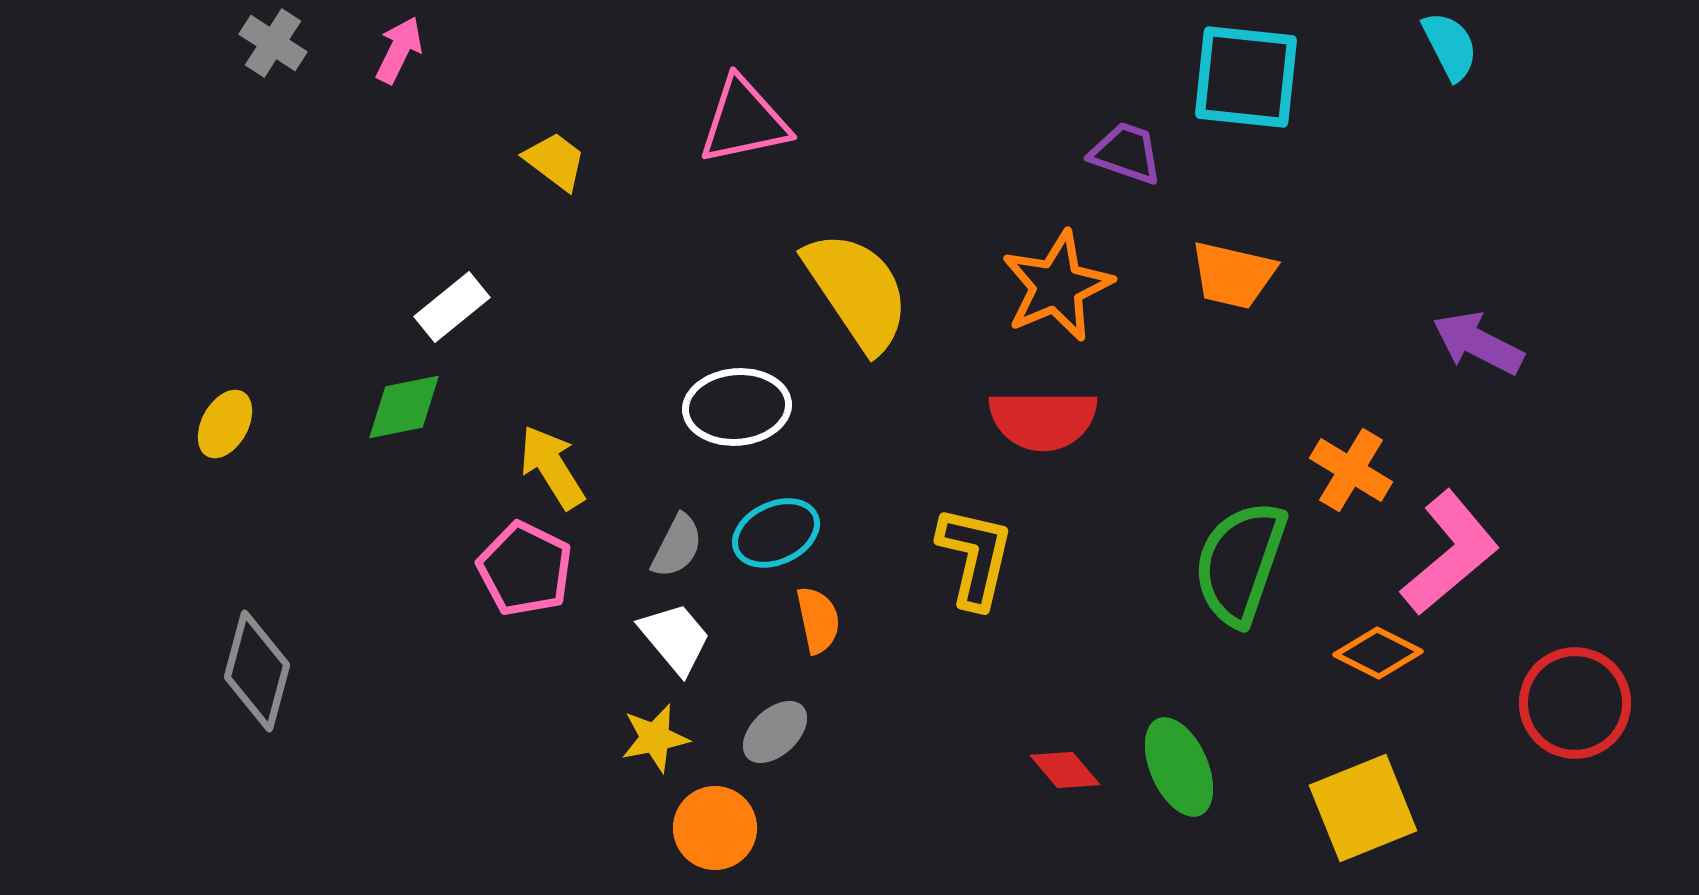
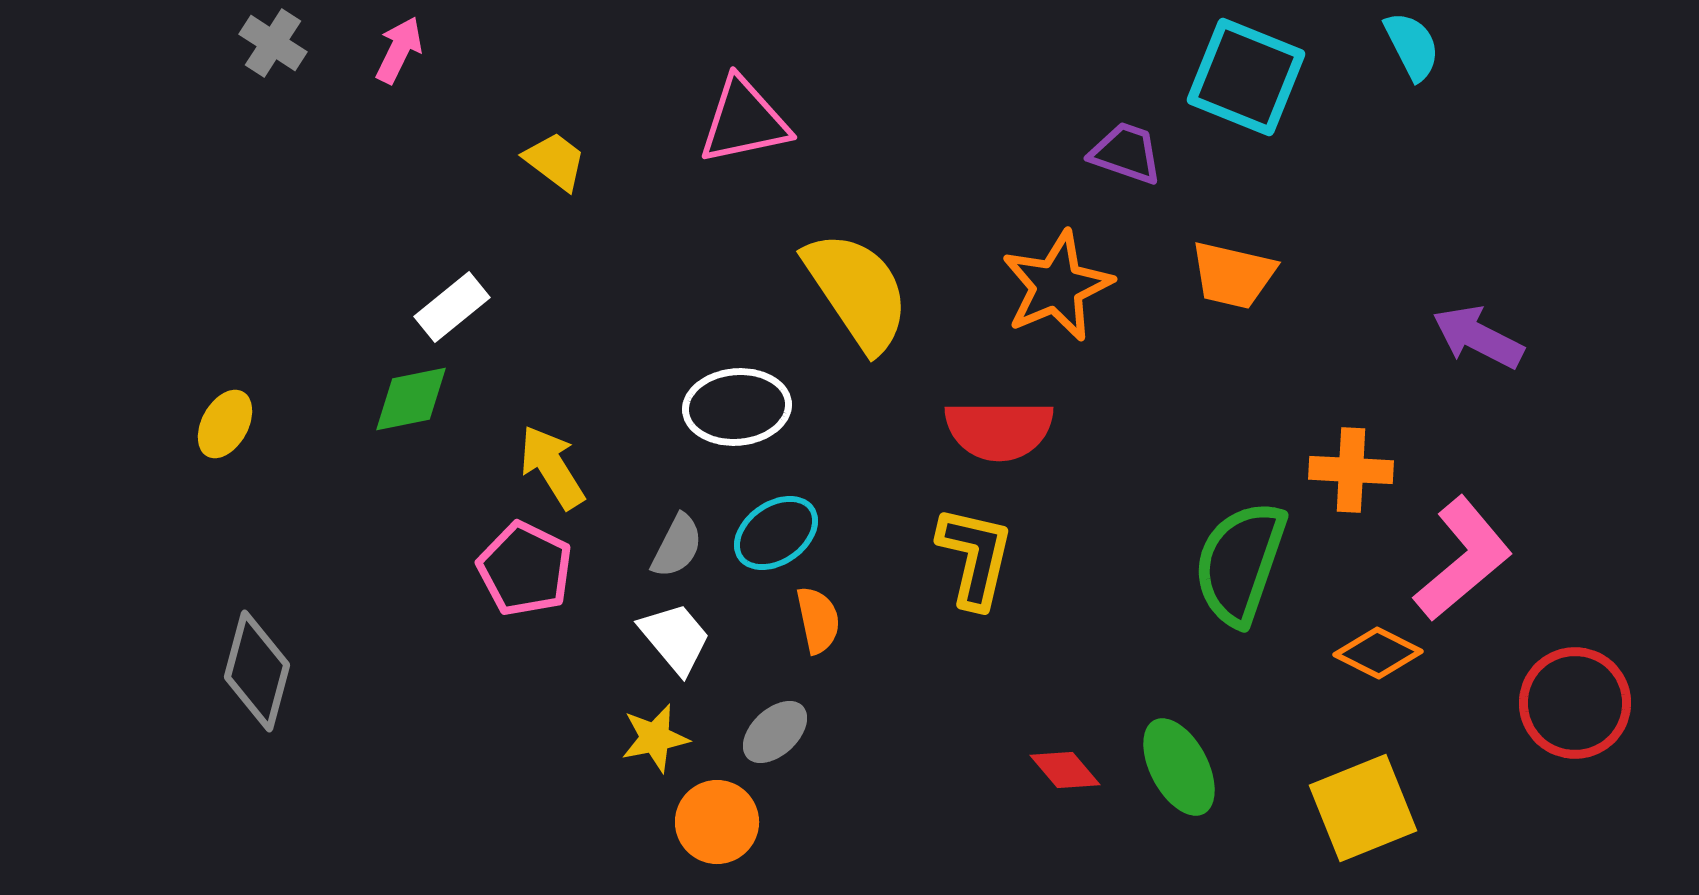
cyan semicircle: moved 38 px left
cyan square: rotated 16 degrees clockwise
purple arrow: moved 6 px up
green diamond: moved 7 px right, 8 px up
red semicircle: moved 44 px left, 10 px down
orange cross: rotated 28 degrees counterclockwise
cyan ellipse: rotated 10 degrees counterclockwise
pink L-shape: moved 13 px right, 6 px down
green ellipse: rotated 4 degrees counterclockwise
orange circle: moved 2 px right, 6 px up
